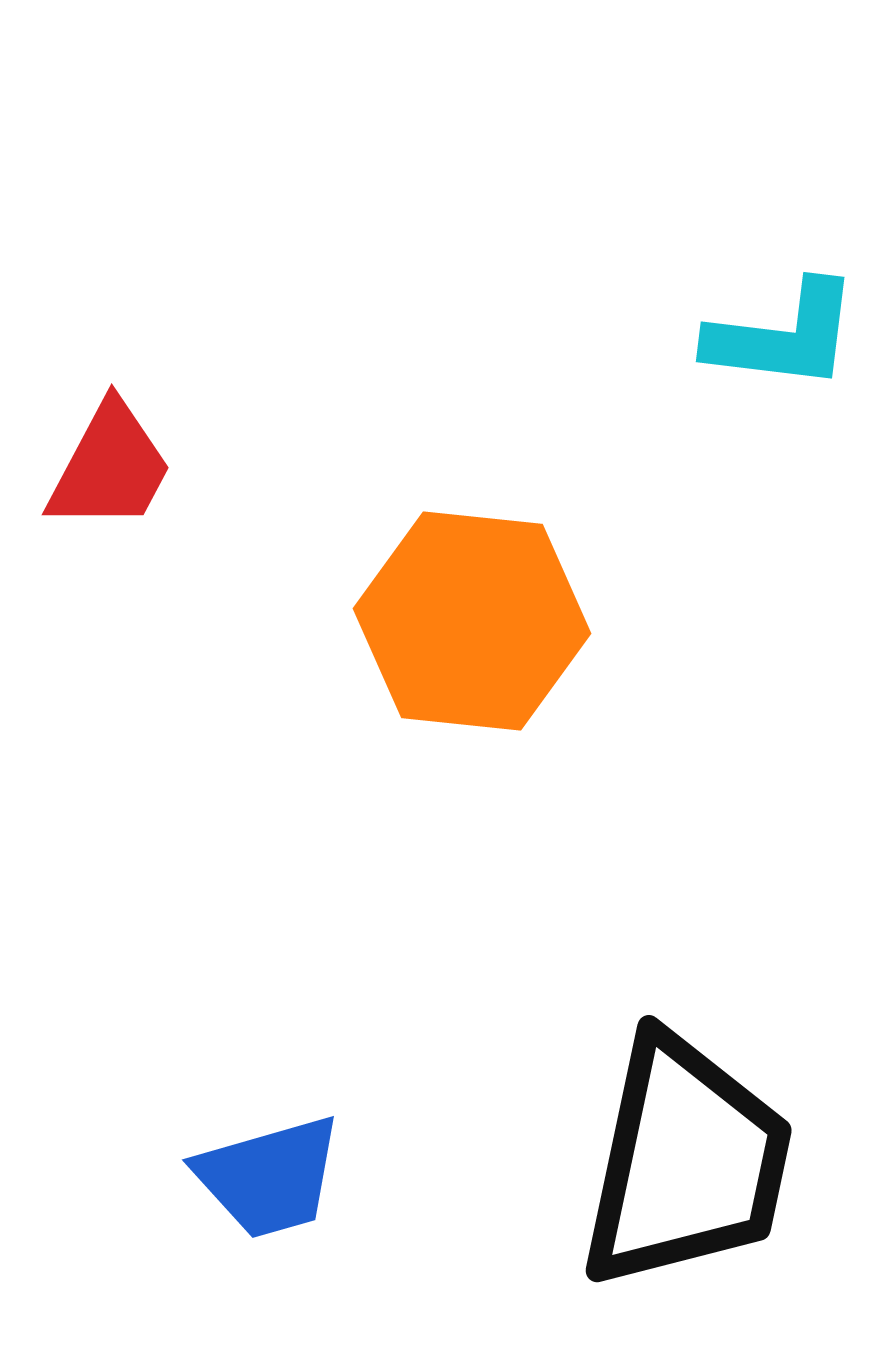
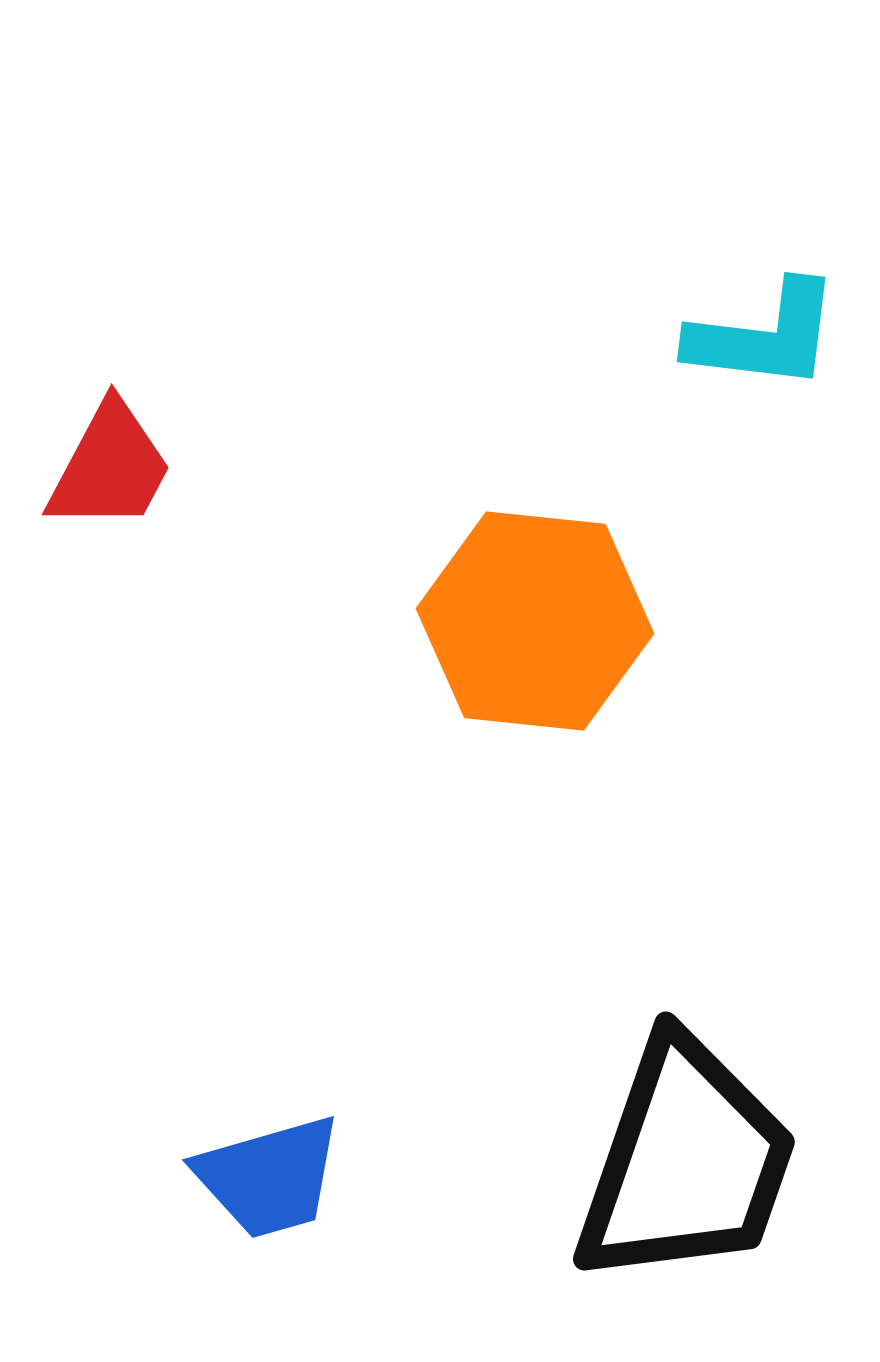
cyan L-shape: moved 19 px left
orange hexagon: moved 63 px right
black trapezoid: rotated 7 degrees clockwise
